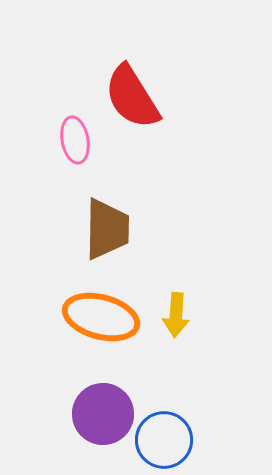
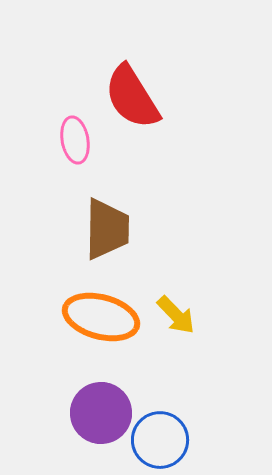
yellow arrow: rotated 48 degrees counterclockwise
purple circle: moved 2 px left, 1 px up
blue circle: moved 4 px left
